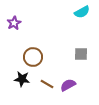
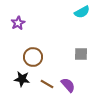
purple star: moved 4 px right
purple semicircle: rotated 77 degrees clockwise
